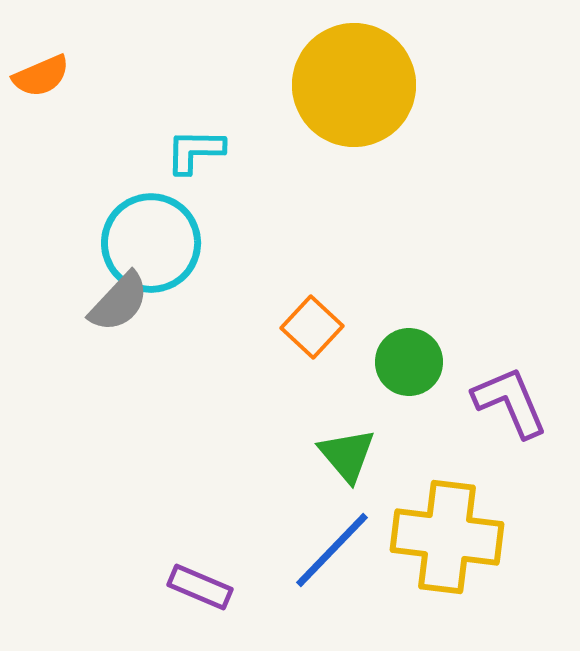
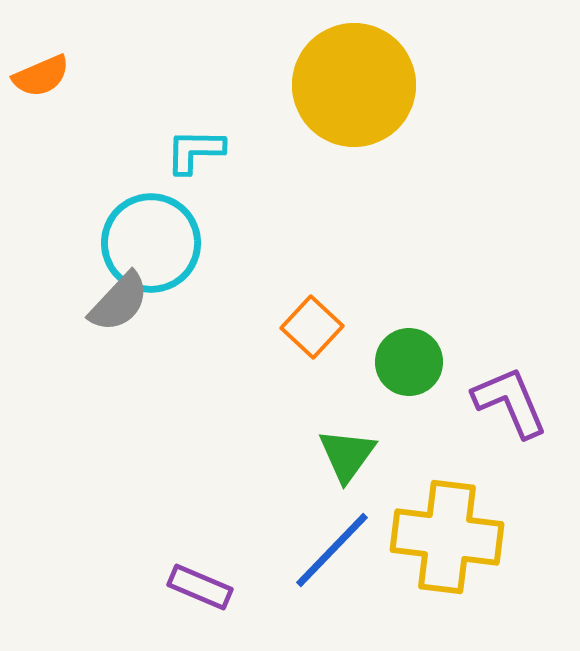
green triangle: rotated 16 degrees clockwise
